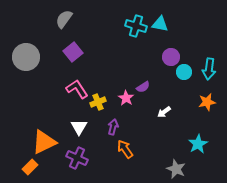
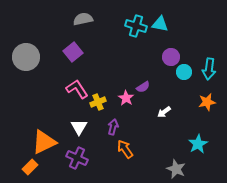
gray semicircle: moved 19 px right; rotated 42 degrees clockwise
